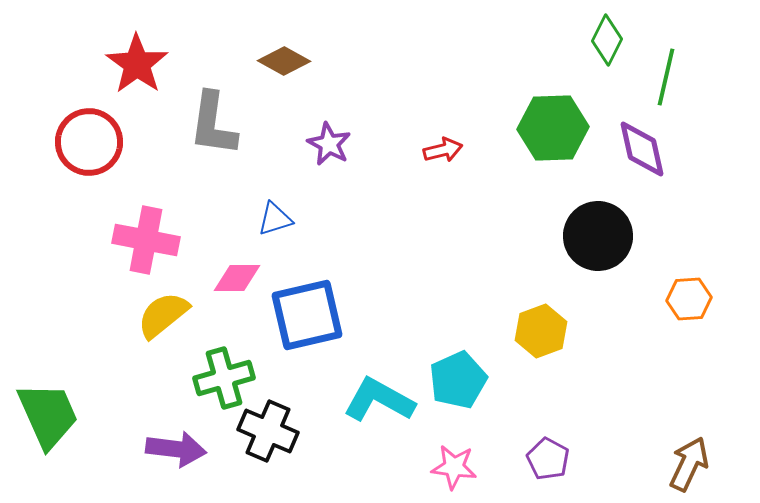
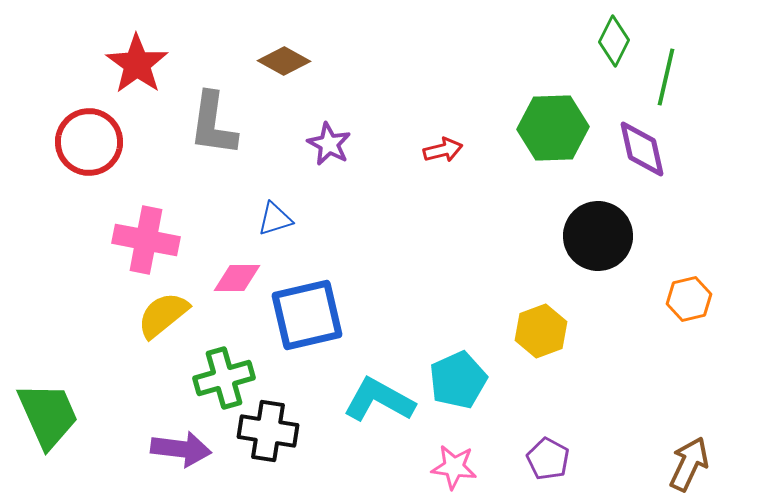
green diamond: moved 7 px right, 1 px down
orange hexagon: rotated 9 degrees counterclockwise
black cross: rotated 14 degrees counterclockwise
purple arrow: moved 5 px right
